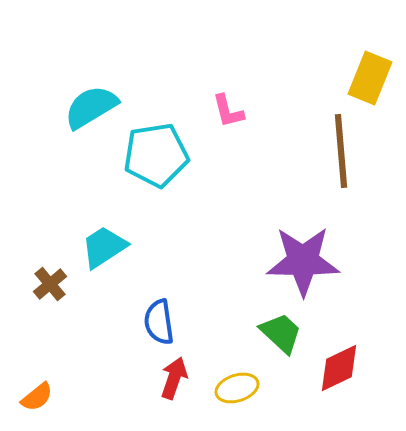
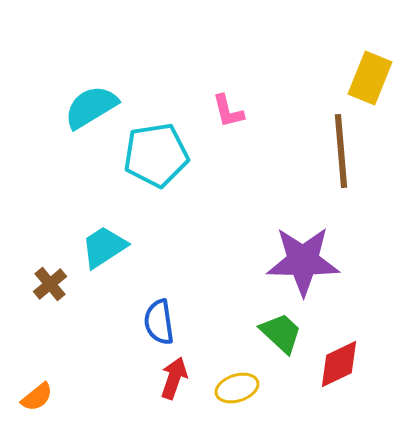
red diamond: moved 4 px up
